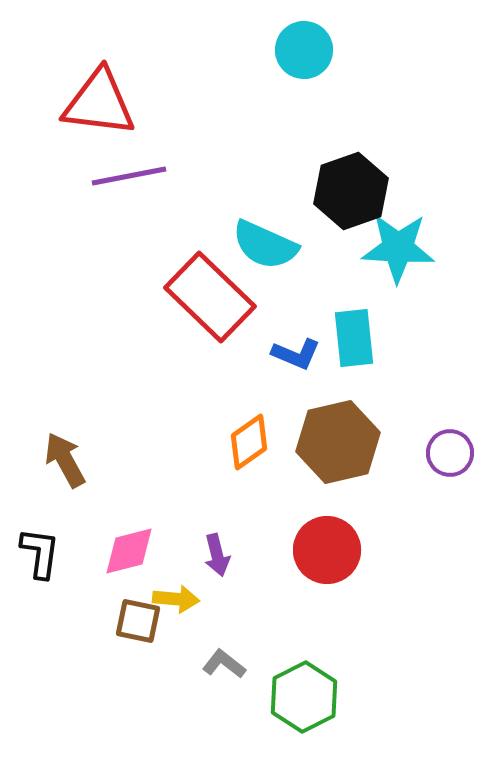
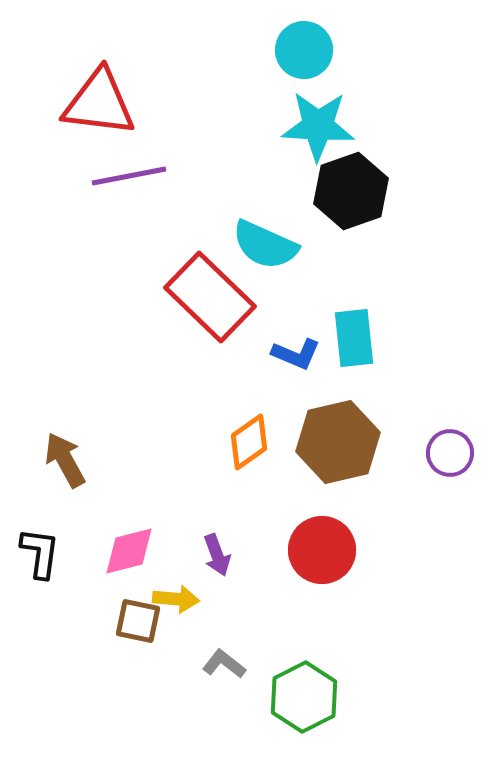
cyan star: moved 80 px left, 122 px up
red circle: moved 5 px left
purple arrow: rotated 6 degrees counterclockwise
